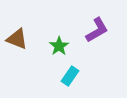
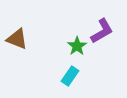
purple L-shape: moved 5 px right, 1 px down
green star: moved 18 px right
